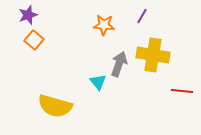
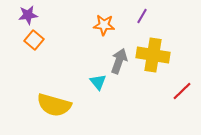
purple star: rotated 12 degrees clockwise
gray arrow: moved 3 px up
red line: rotated 50 degrees counterclockwise
yellow semicircle: moved 1 px left, 1 px up
